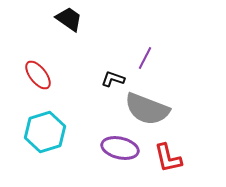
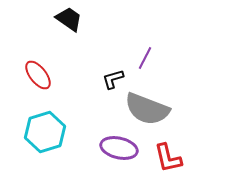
black L-shape: rotated 35 degrees counterclockwise
purple ellipse: moved 1 px left
